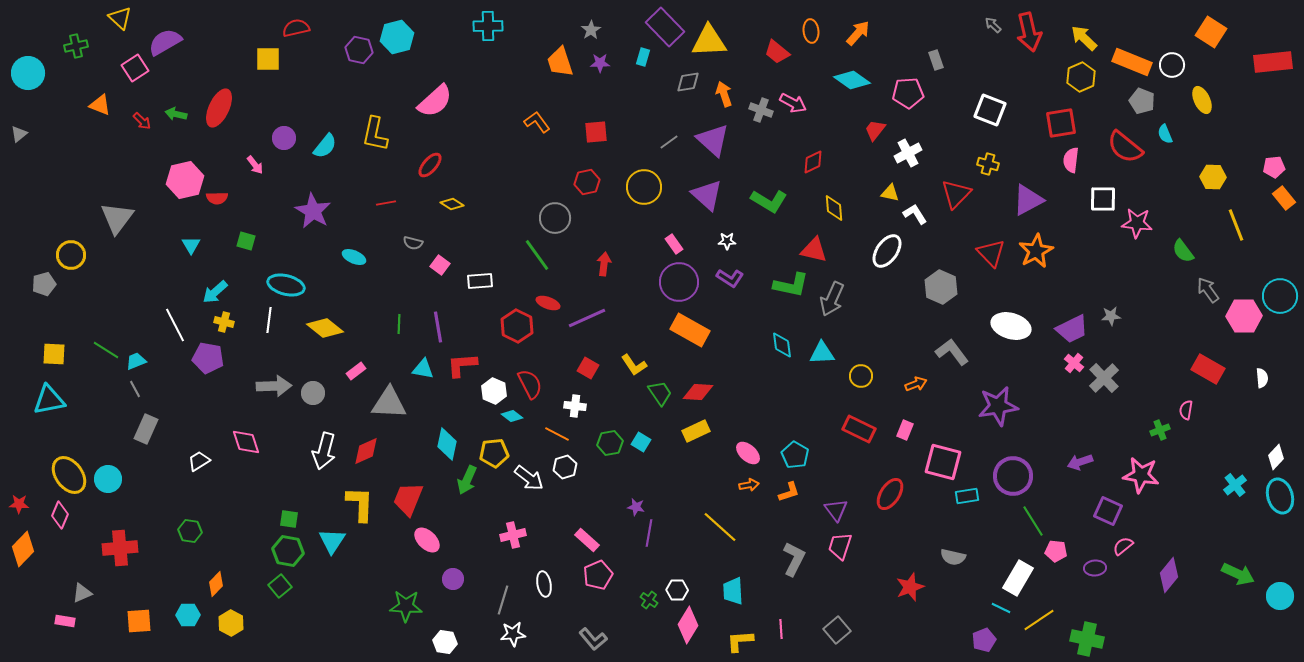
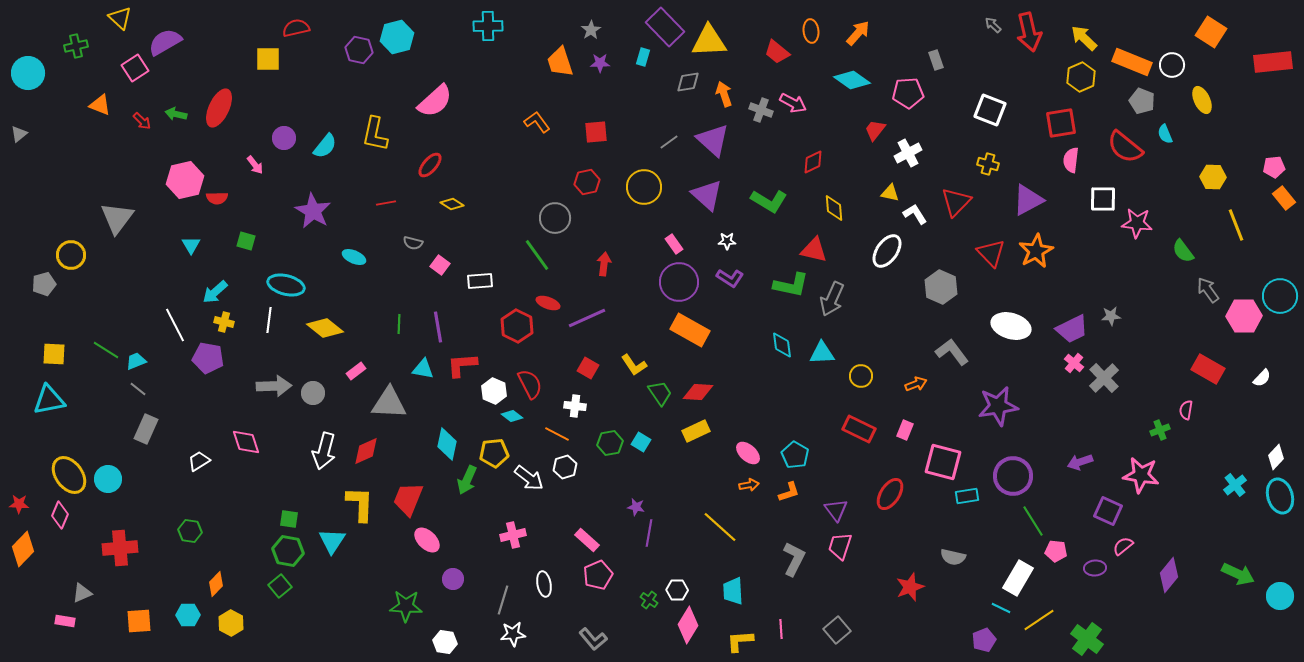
red triangle at (956, 194): moved 8 px down
white semicircle at (1262, 378): rotated 48 degrees clockwise
gray line at (135, 389): moved 3 px right; rotated 24 degrees counterclockwise
green cross at (1087, 639): rotated 24 degrees clockwise
